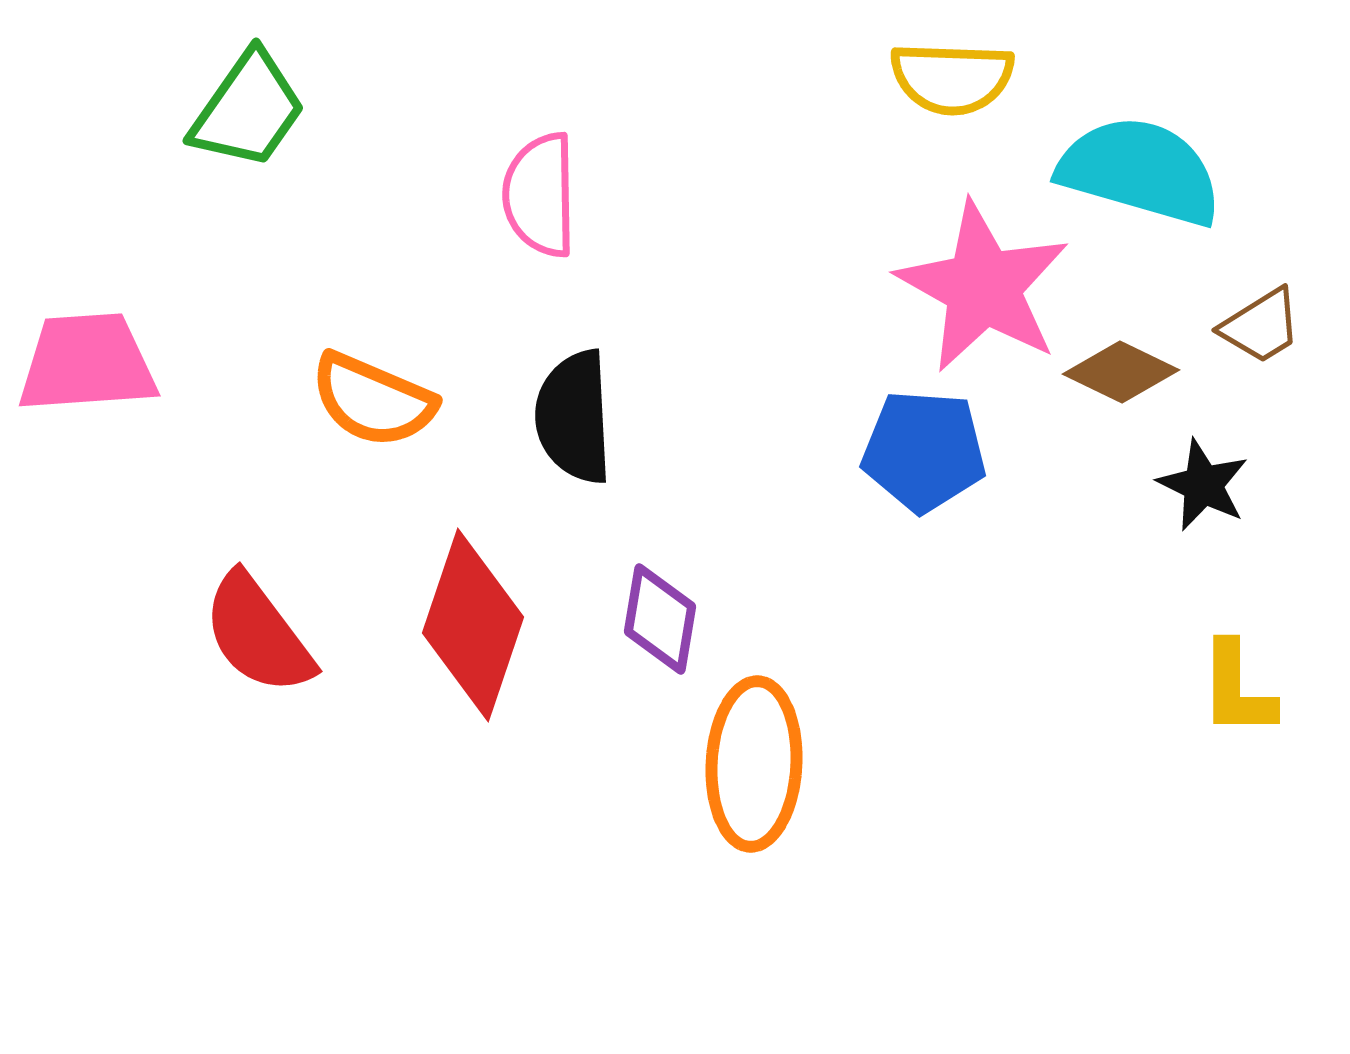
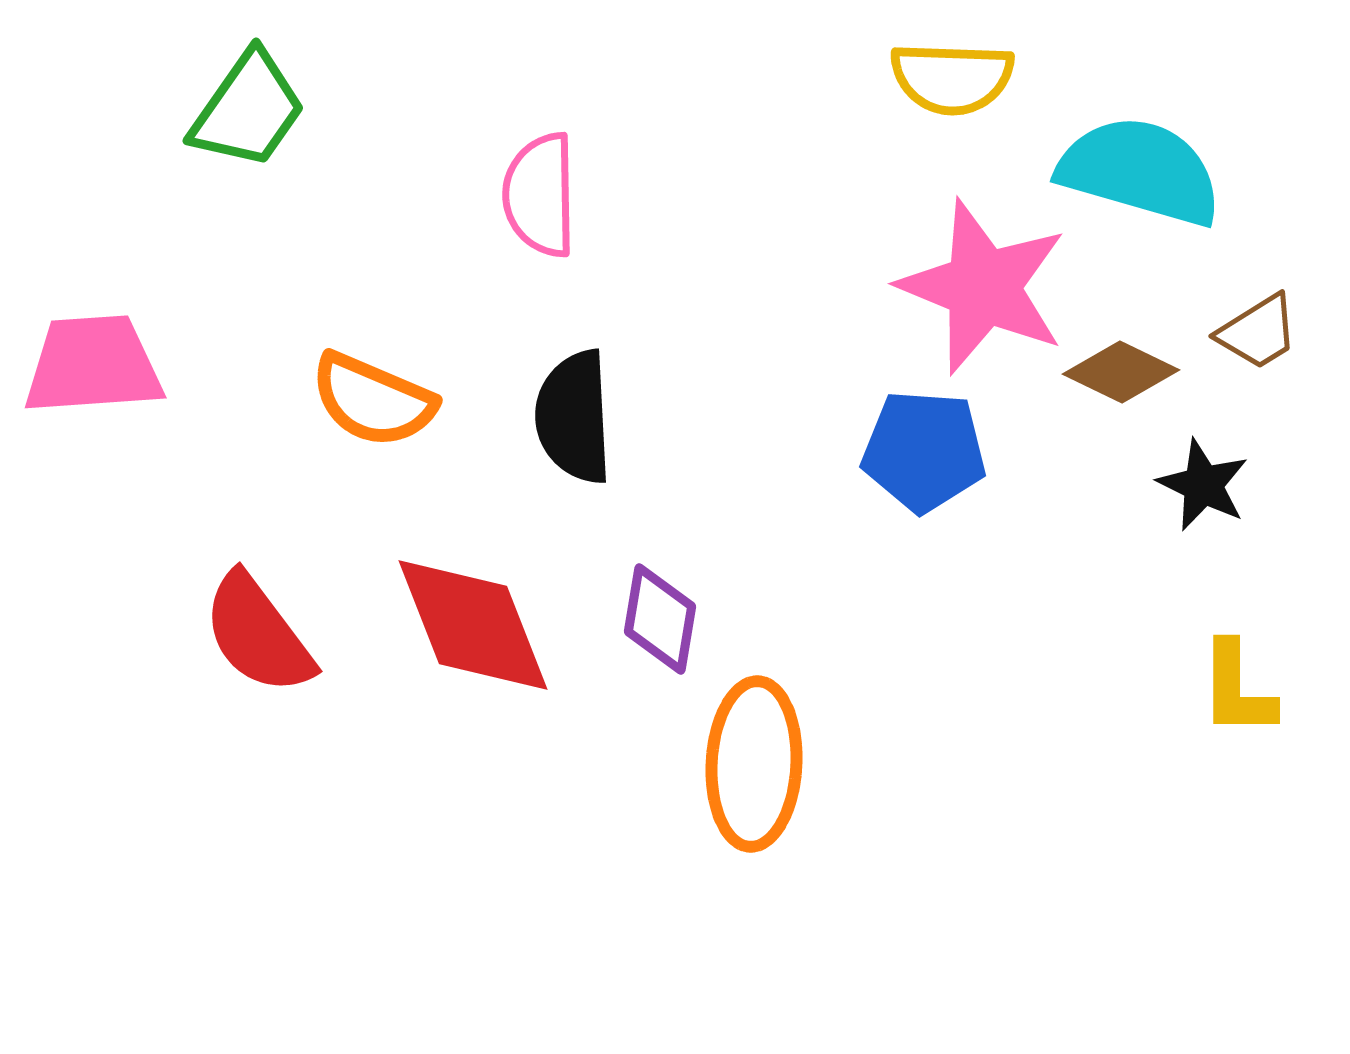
pink star: rotated 7 degrees counterclockwise
brown trapezoid: moved 3 px left, 6 px down
pink trapezoid: moved 6 px right, 2 px down
red diamond: rotated 40 degrees counterclockwise
